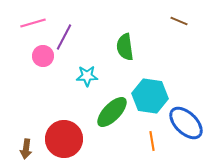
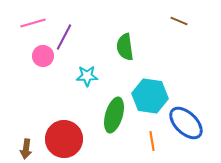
green ellipse: moved 2 px right, 3 px down; rotated 28 degrees counterclockwise
